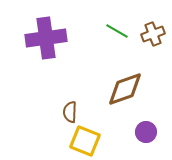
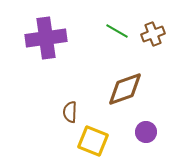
yellow square: moved 8 px right
